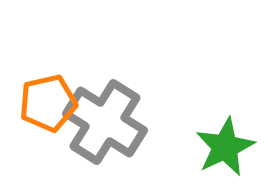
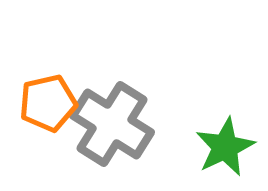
gray cross: moved 7 px right, 2 px down
